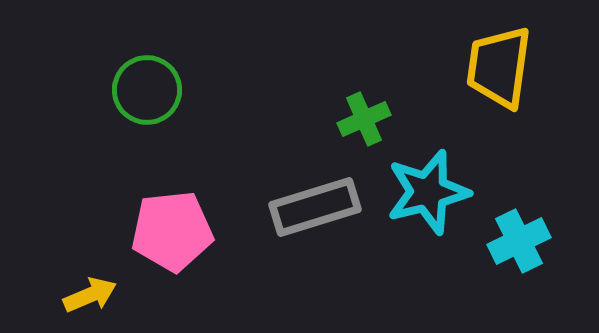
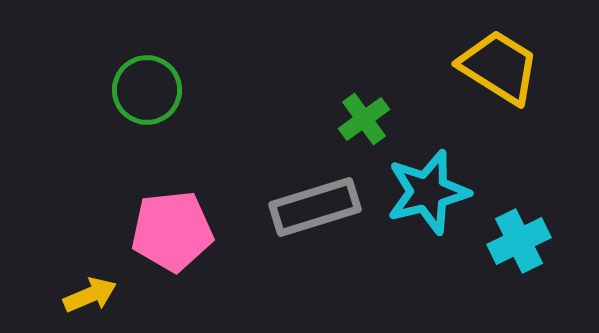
yellow trapezoid: rotated 114 degrees clockwise
green cross: rotated 12 degrees counterclockwise
